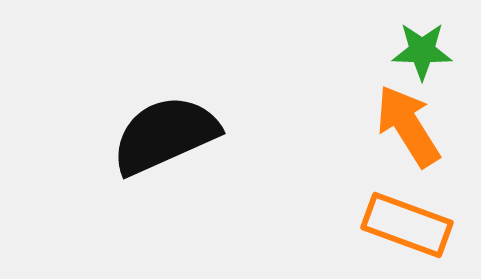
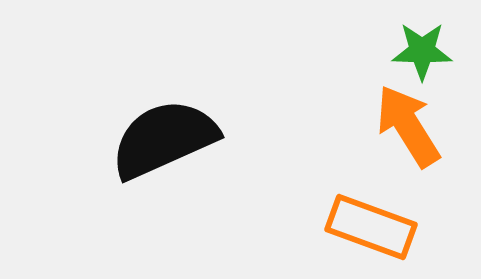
black semicircle: moved 1 px left, 4 px down
orange rectangle: moved 36 px left, 2 px down
